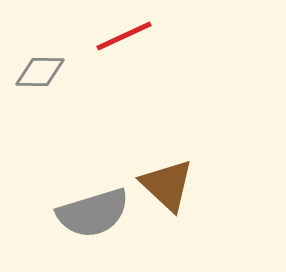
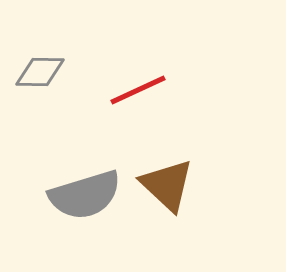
red line: moved 14 px right, 54 px down
gray semicircle: moved 8 px left, 18 px up
